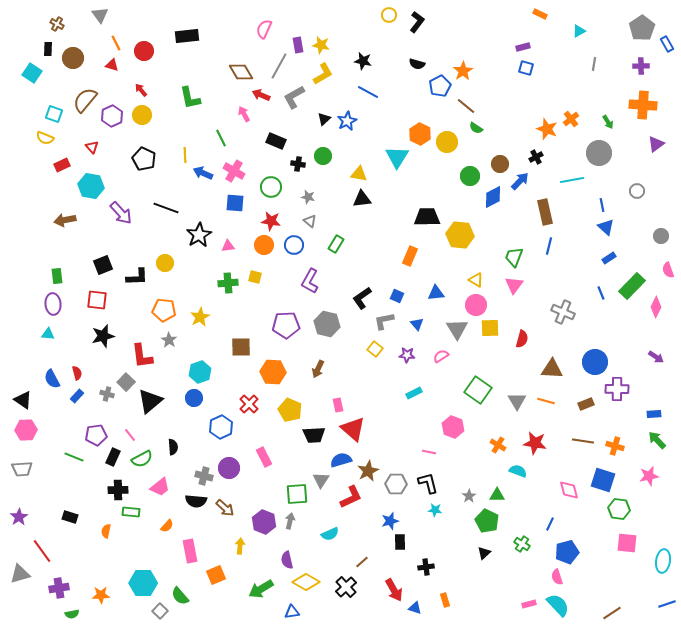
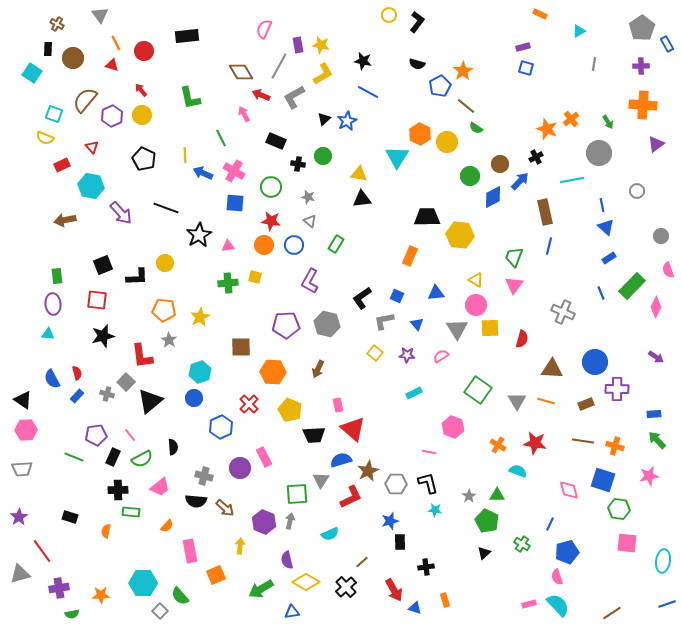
yellow square at (375, 349): moved 4 px down
purple circle at (229, 468): moved 11 px right
